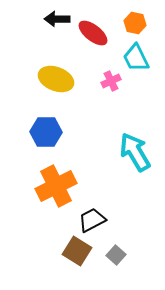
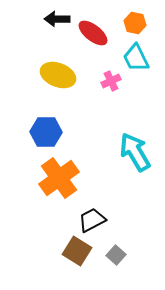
yellow ellipse: moved 2 px right, 4 px up
orange cross: moved 3 px right, 8 px up; rotated 9 degrees counterclockwise
